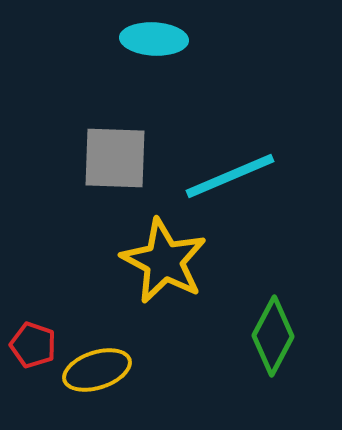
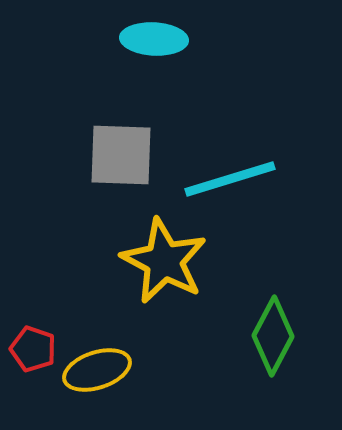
gray square: moved 6 px right, 3 px up
cyan line: moved 3 px down; rotated 6 degrees clockwise
red pentagon: moved 4 px down
